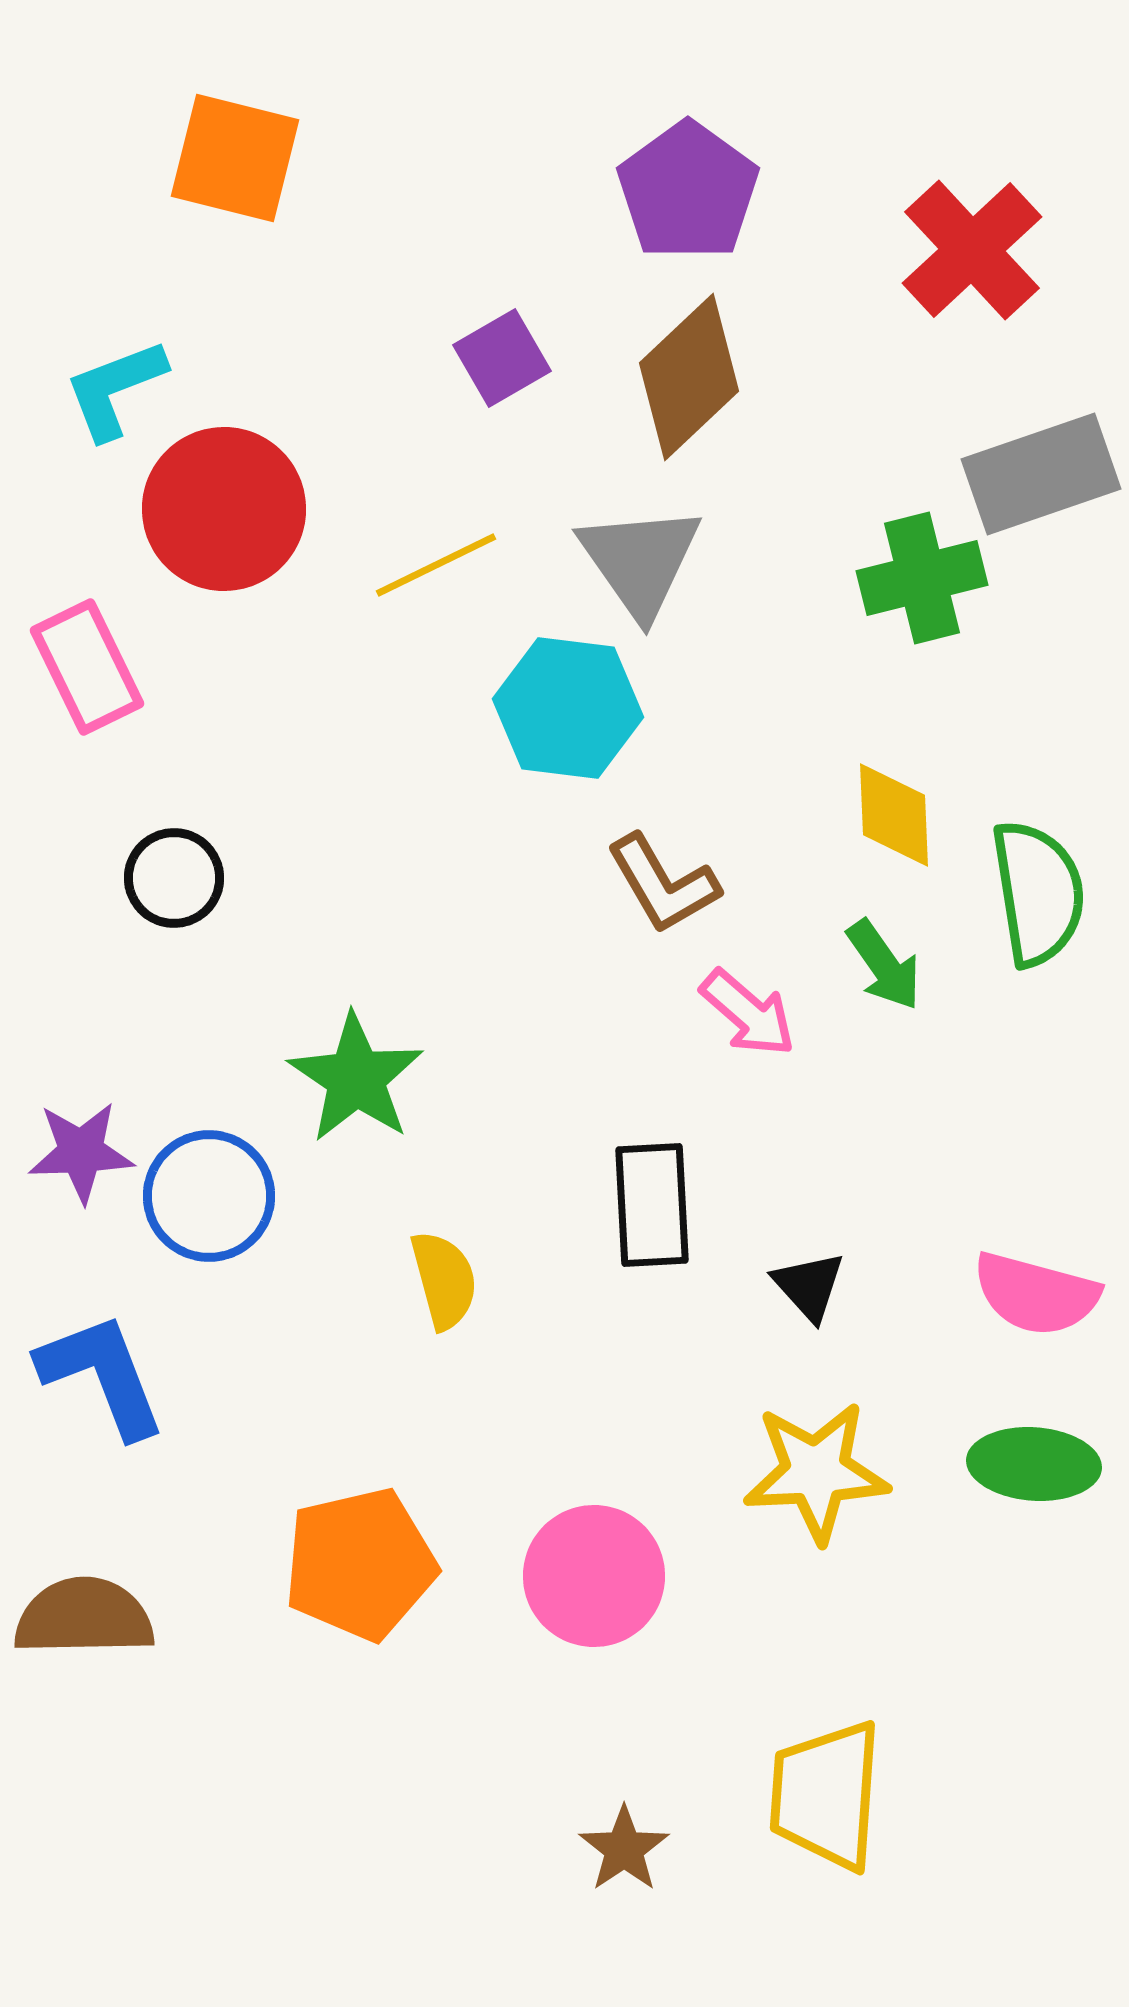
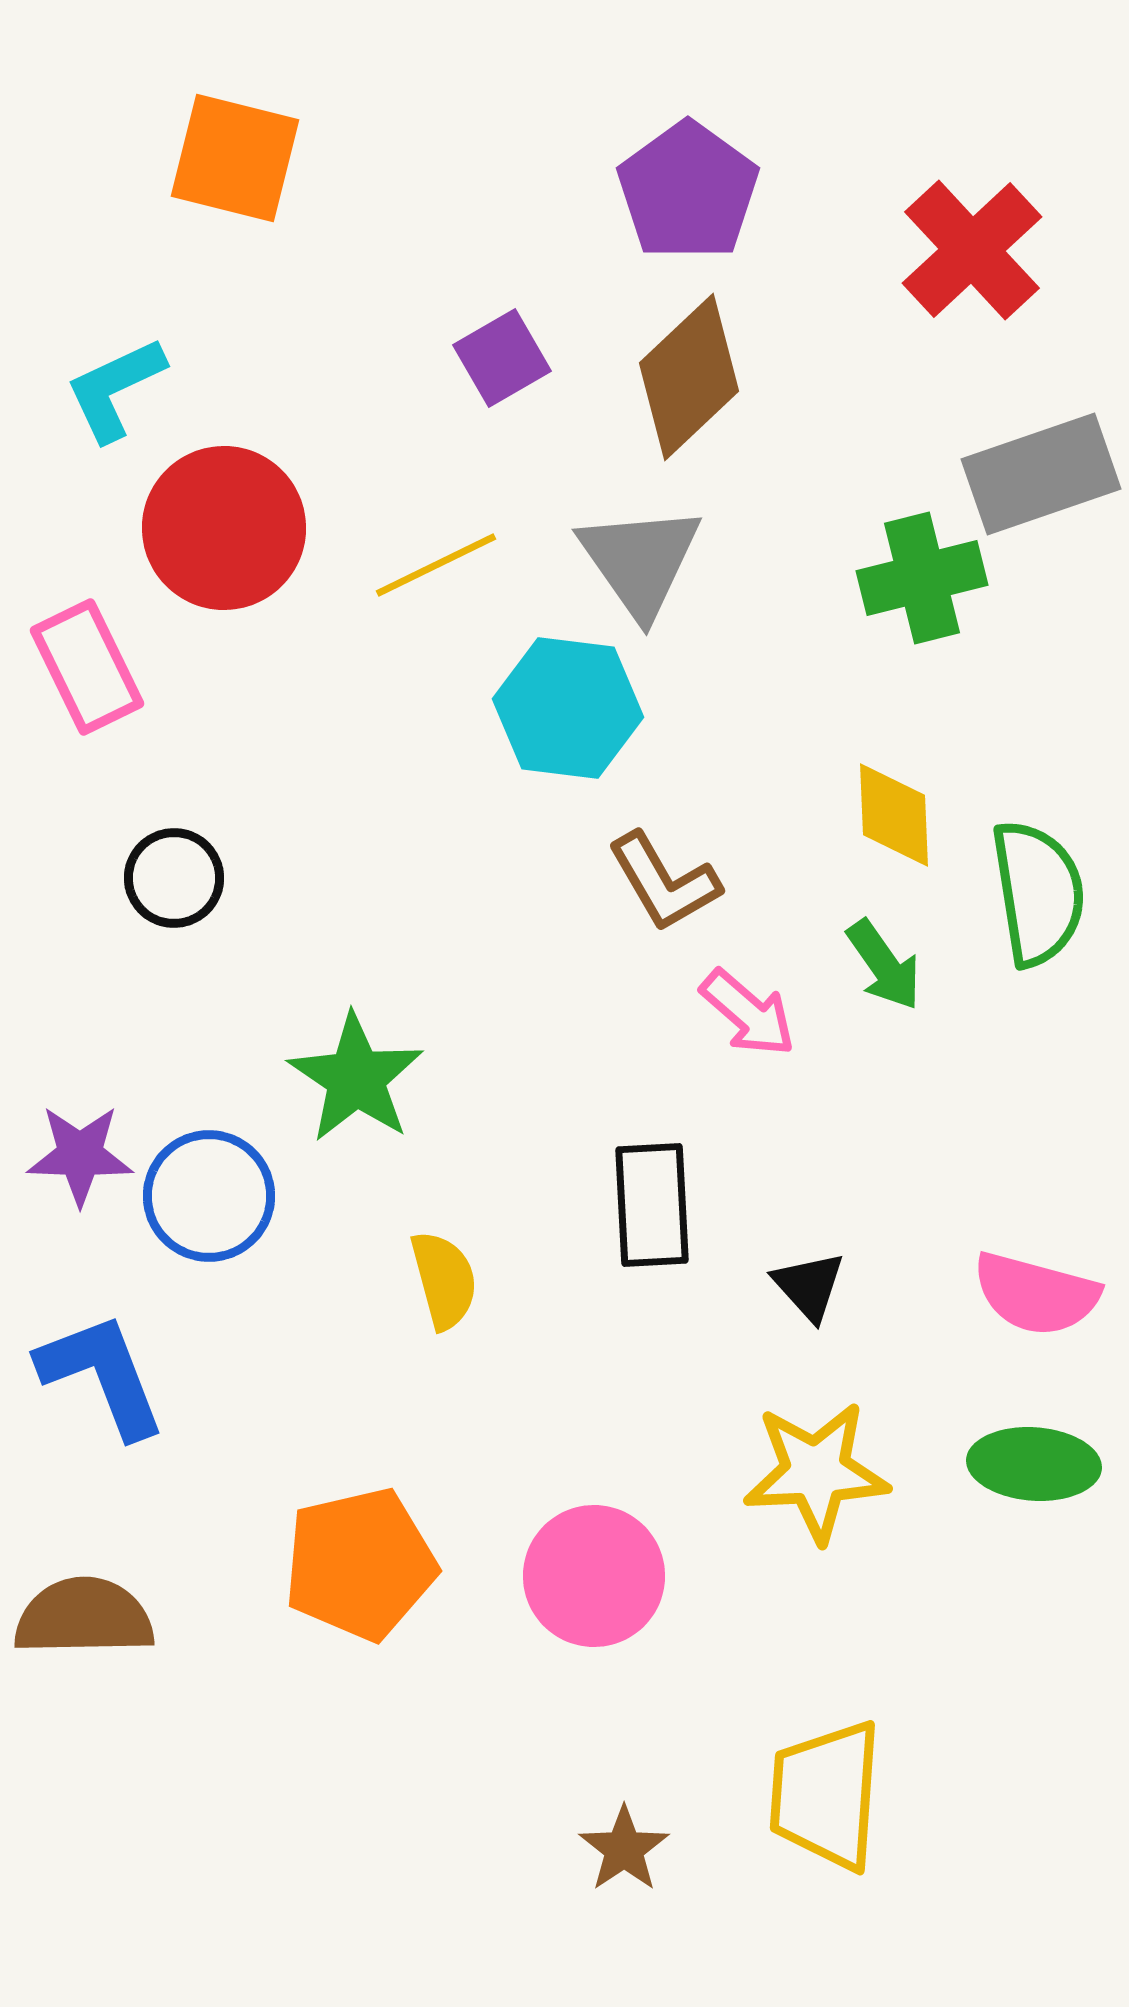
cyan L-shape: rotated 4 degrees counterclockwise
red circle: moved 19 px down
brown L-shape: moved 1 px right, 2 px up
purple star: moved 1 px left, 3 px down; rotated 4 degrees clockwise
